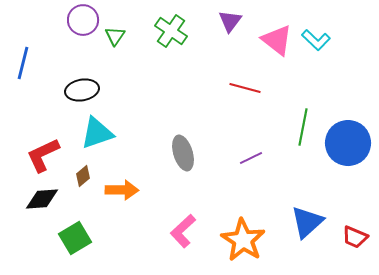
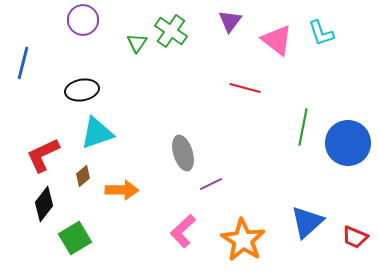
green triangle: moved 22 px right, 7 px down
cyan L-shape: moved 5 px right, 7 px up; rotated 28 degrees clockwise
purple line: moved 40 px left, 26 px down
black diamond: moved 2 px right, 5 px down; rotated 48 degrees counterclockwise
